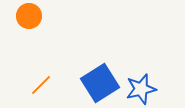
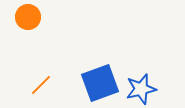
orange circle: moved 1 px left, 1 px down
blue square: rotated 12 degrees clockwise
